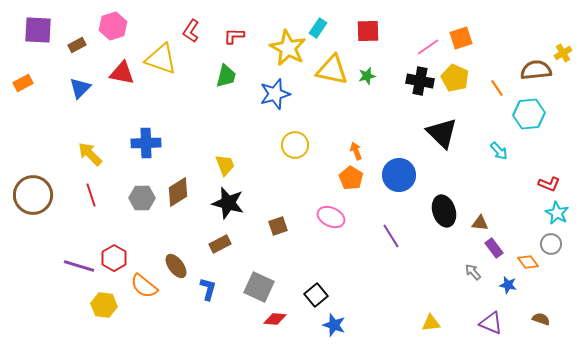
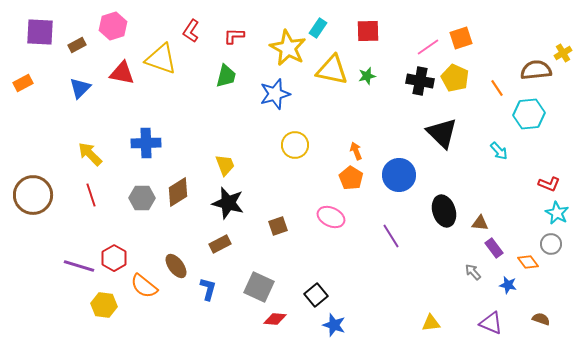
purple square at (38, 30): moved 2 px right, 2 px down
